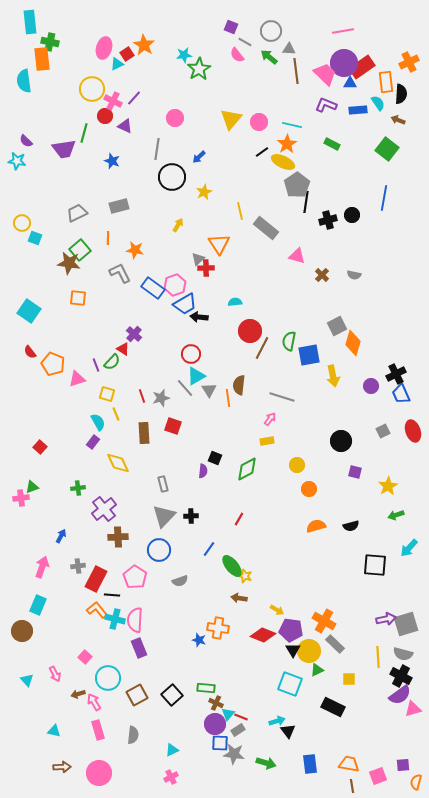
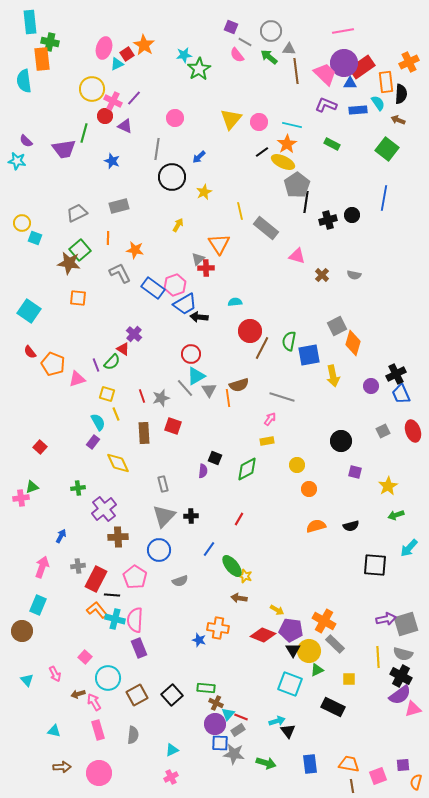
brown semicircle at (239, 385): rotated 114 degrees counterclockwise
